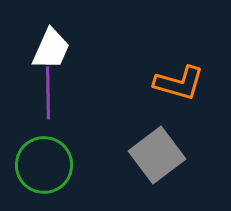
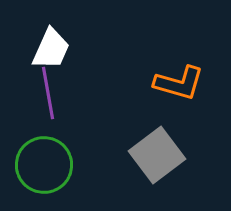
purple line: rotated 9 degrees counterclockwise
